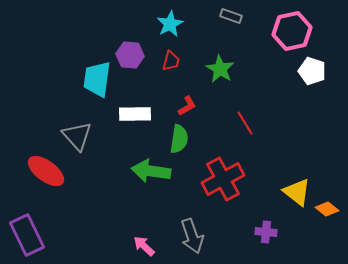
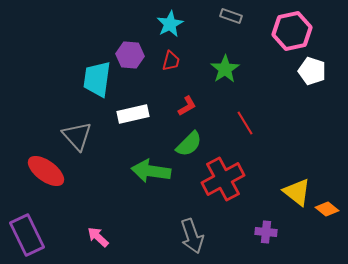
green star: moved 5 px right; rotated 8 degrees clockwise
white rectangle: moved 2 px left; rotated 12 degrees counterclockwise
green semicircle: moved 10 px right, 5 px down; rotated 36 degrees clockwise
pink arrow: moved 46 px left, 9 px up
